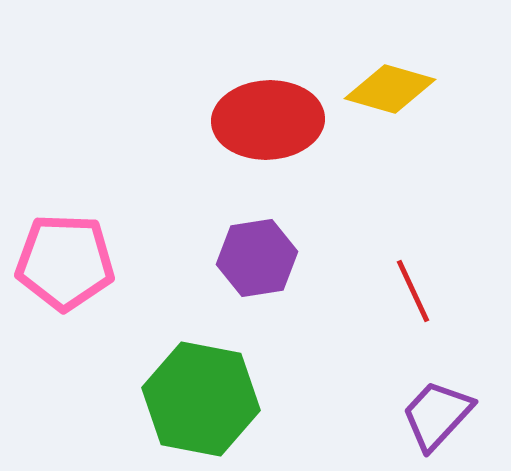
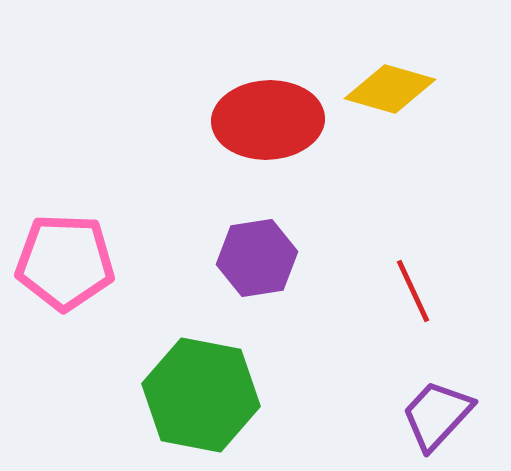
green hexagon: moved 4 px up
